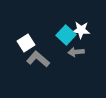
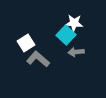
white star: moved 7 px left, 7 px up
